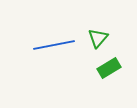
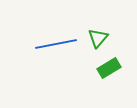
blue line: moved 2 px right, 1 px up
